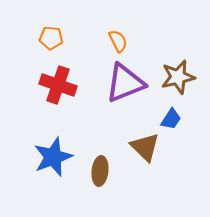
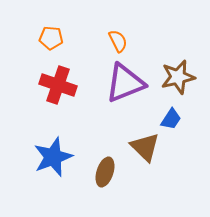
brown ellipse: moved 5 px right, 1 px down; rotated 12 degrees clockwise
